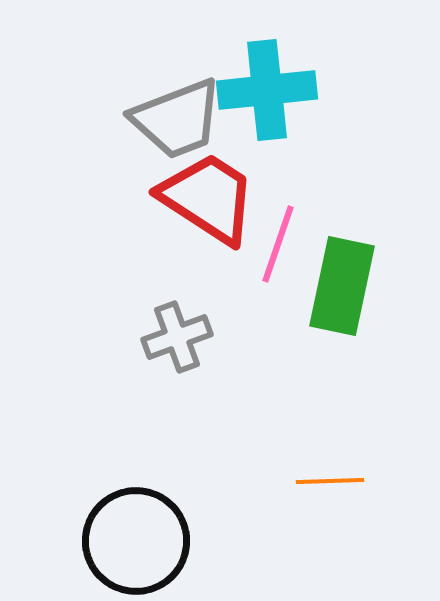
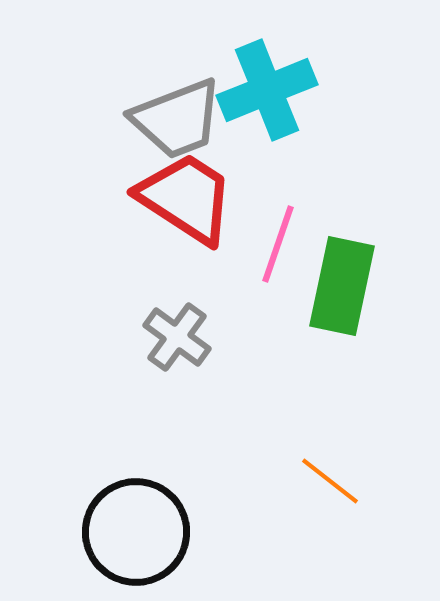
cyan cross: rotated 16 degrees counterclockwise
red trapezoid: moved 22 px left
gray cross: rotated 34 degrees counterclockwise
orange line: rotated 40 degrees clockwise
black circle: moved 9 px up
